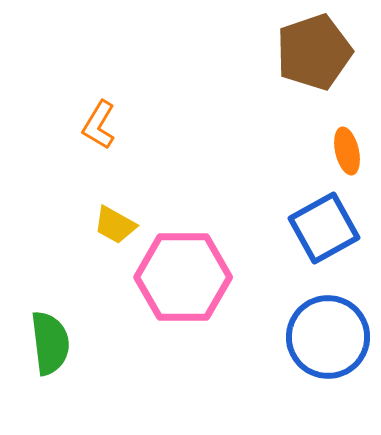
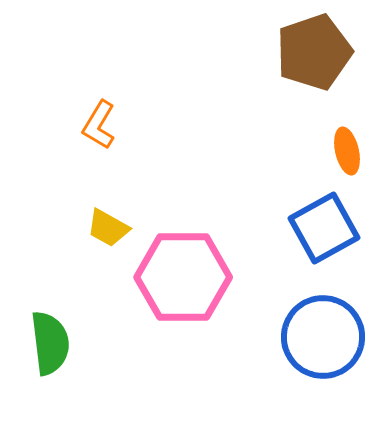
yellow trapezoid: moved 7 px left, 3 px down
blue circle: moved 5 px left
